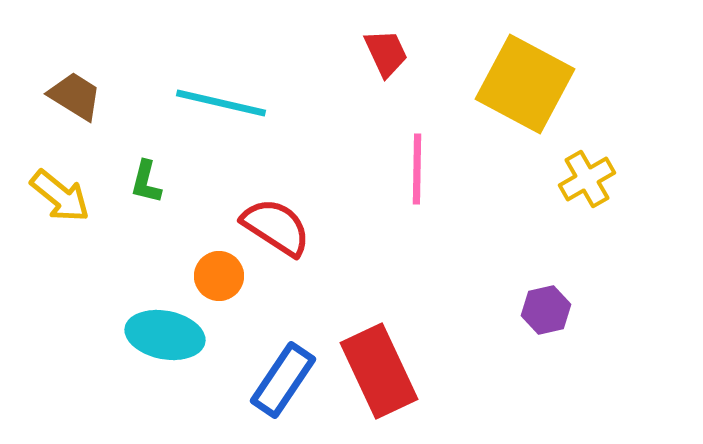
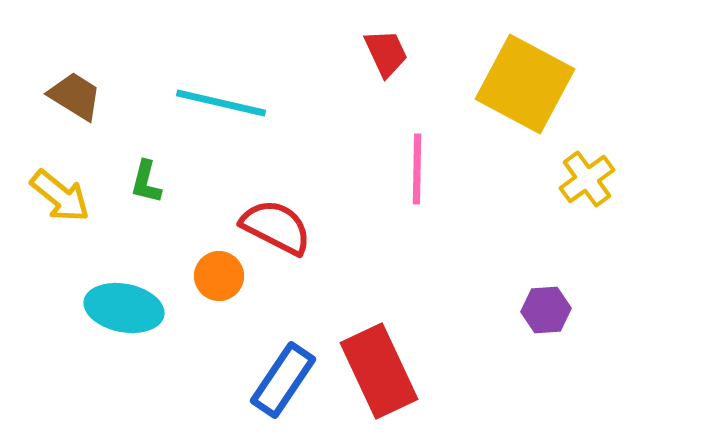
yellow cross: rotated 6 degrees counterclockwise
red semicircle: rotated 6 degrees counterclockwise
purple hexagon: rotated 9 degrees clockwise
cyan ellipse: moved 41 px left, 27 px up
